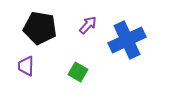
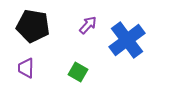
black pentagon: moved 7 px left, 2 px up
blue cross: rotated 12 degrees counterclockwise
purple trapezoid: moved 2 px down
